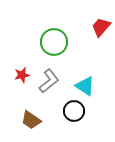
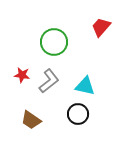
red star: rotated 21 degrees clockwise
cyan triangle: rotated 20 degrees counterclockwise
black circle: moved 4 px right, 3 px down
